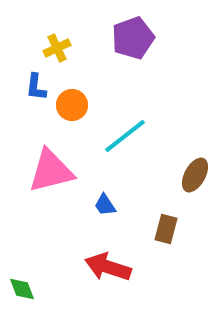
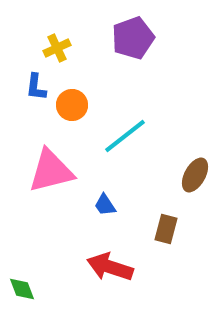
red arrow: moved 2 px right
